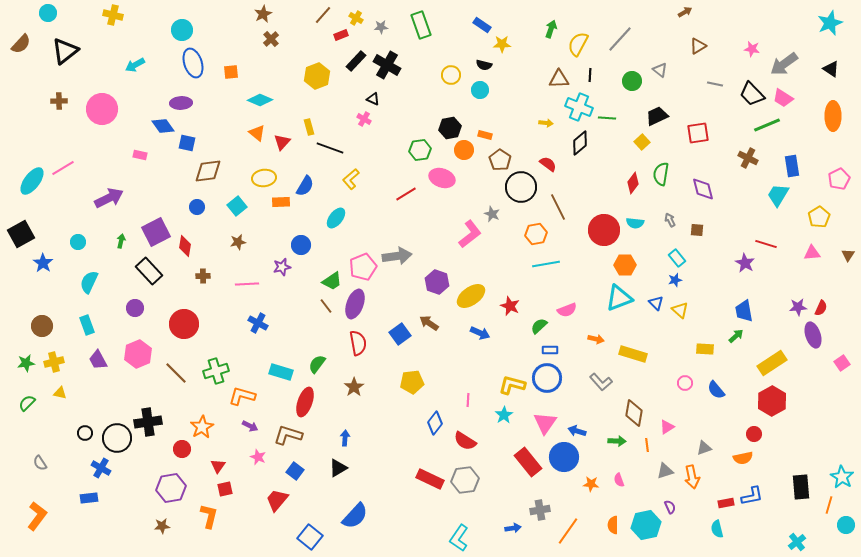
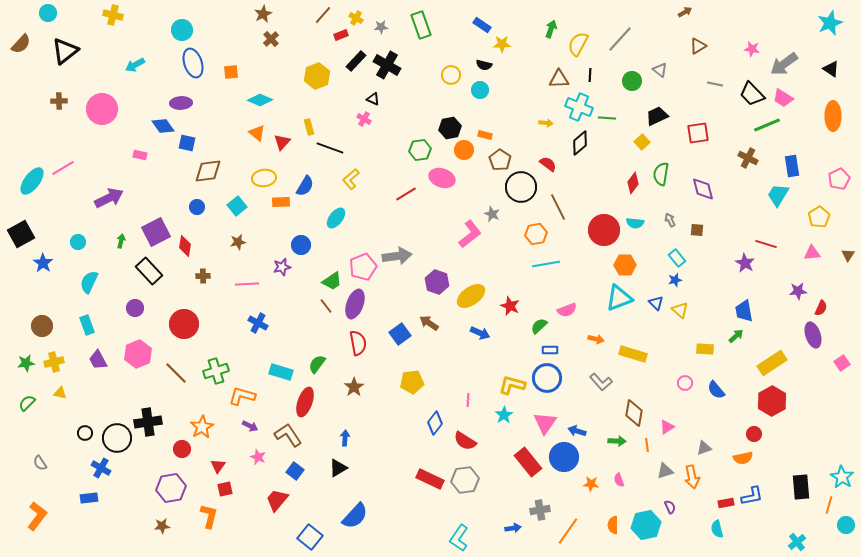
purple star at (798, 307): moved 16 px up
brown L-shape at (288, 435): rotated 40 degrees clockwise
